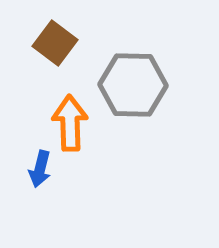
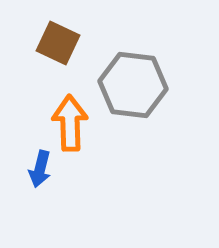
brown square: moved 3 px right; rotated 12 degrees counterclockwise
gray hexagon: rotated 6 degrees clockwise
